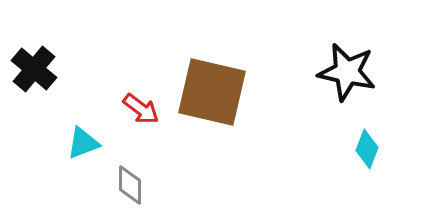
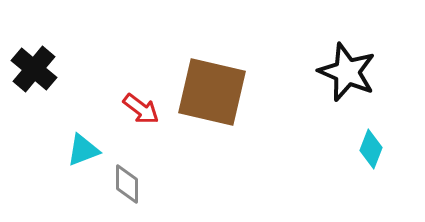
black star: rotated 10 degrees clockwise
cyan triangle: moved 7 px down
cyan diamond: moved 4 px right
gray diamond: moved 3 px left, 1 px up
